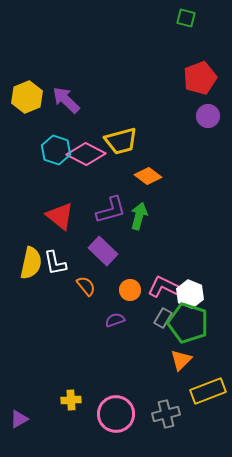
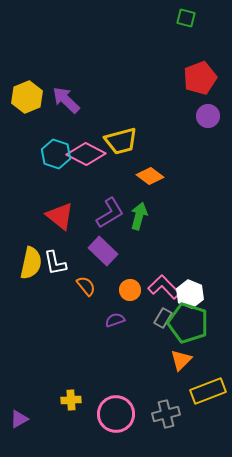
cyan hexagon: moved 4 px down
orange diamond: moved 2 px right
purple L-shape: moved 1 px left, 3 px down; rotated 16 degrees counterclockwise
pink L-shape: rotated 20 degrees clockwise
